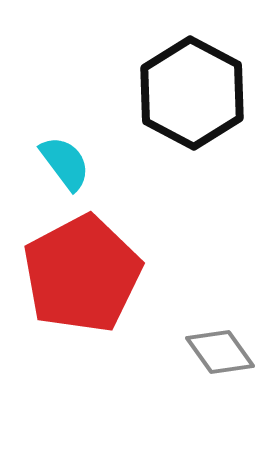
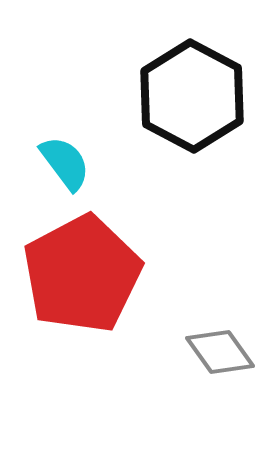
black hexagon: moved 3 px down
